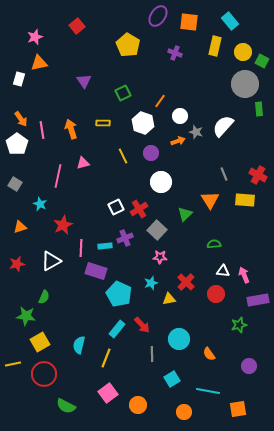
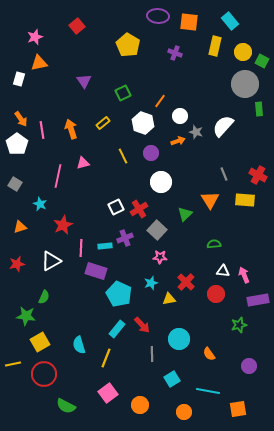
purple ellipse at (158, 16): rotated 60 degrees clockwise
yellow rectangle at (103, 123): rotated 40 degrees counterclockwise
cyan semicircle at (79, 345): rotated 30 degrees counterclockwise
orange circle at (138, 405): moved 2 px right
